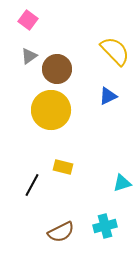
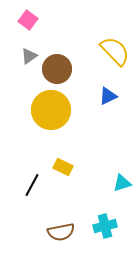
yellow rectangle: rotated 12 degrees clockwise
brown semicircle: rotated 16 degrees clockwise
